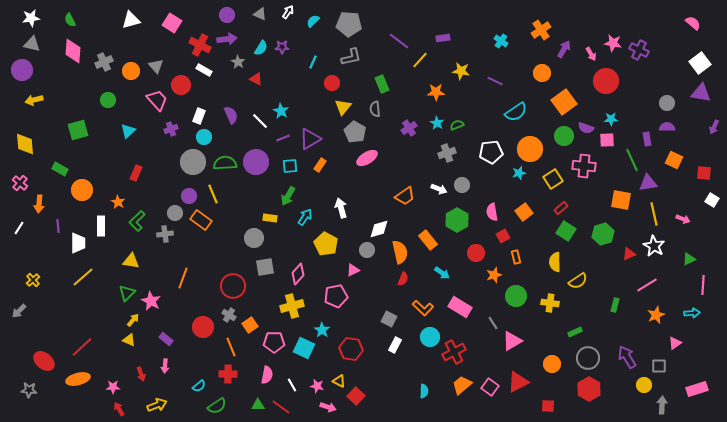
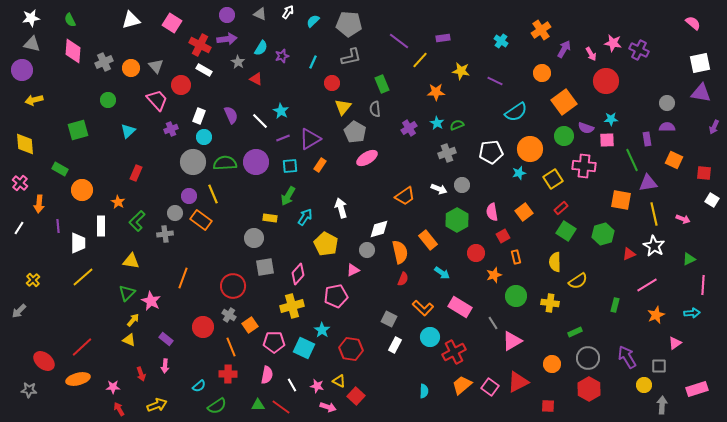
purple star at (282, 47): moved 9 px down; rotated 16 degrees counterclockwise
white square at (700, 63): rotated 25 degrees clockwise
orange circle at (131, 71): moved 3 px up
